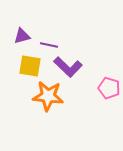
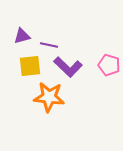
yellow square: rotated 15 degrees counterclockwise
pink pentagon: moved 23 px up
orange star: moved 1 px right, 1 px down
